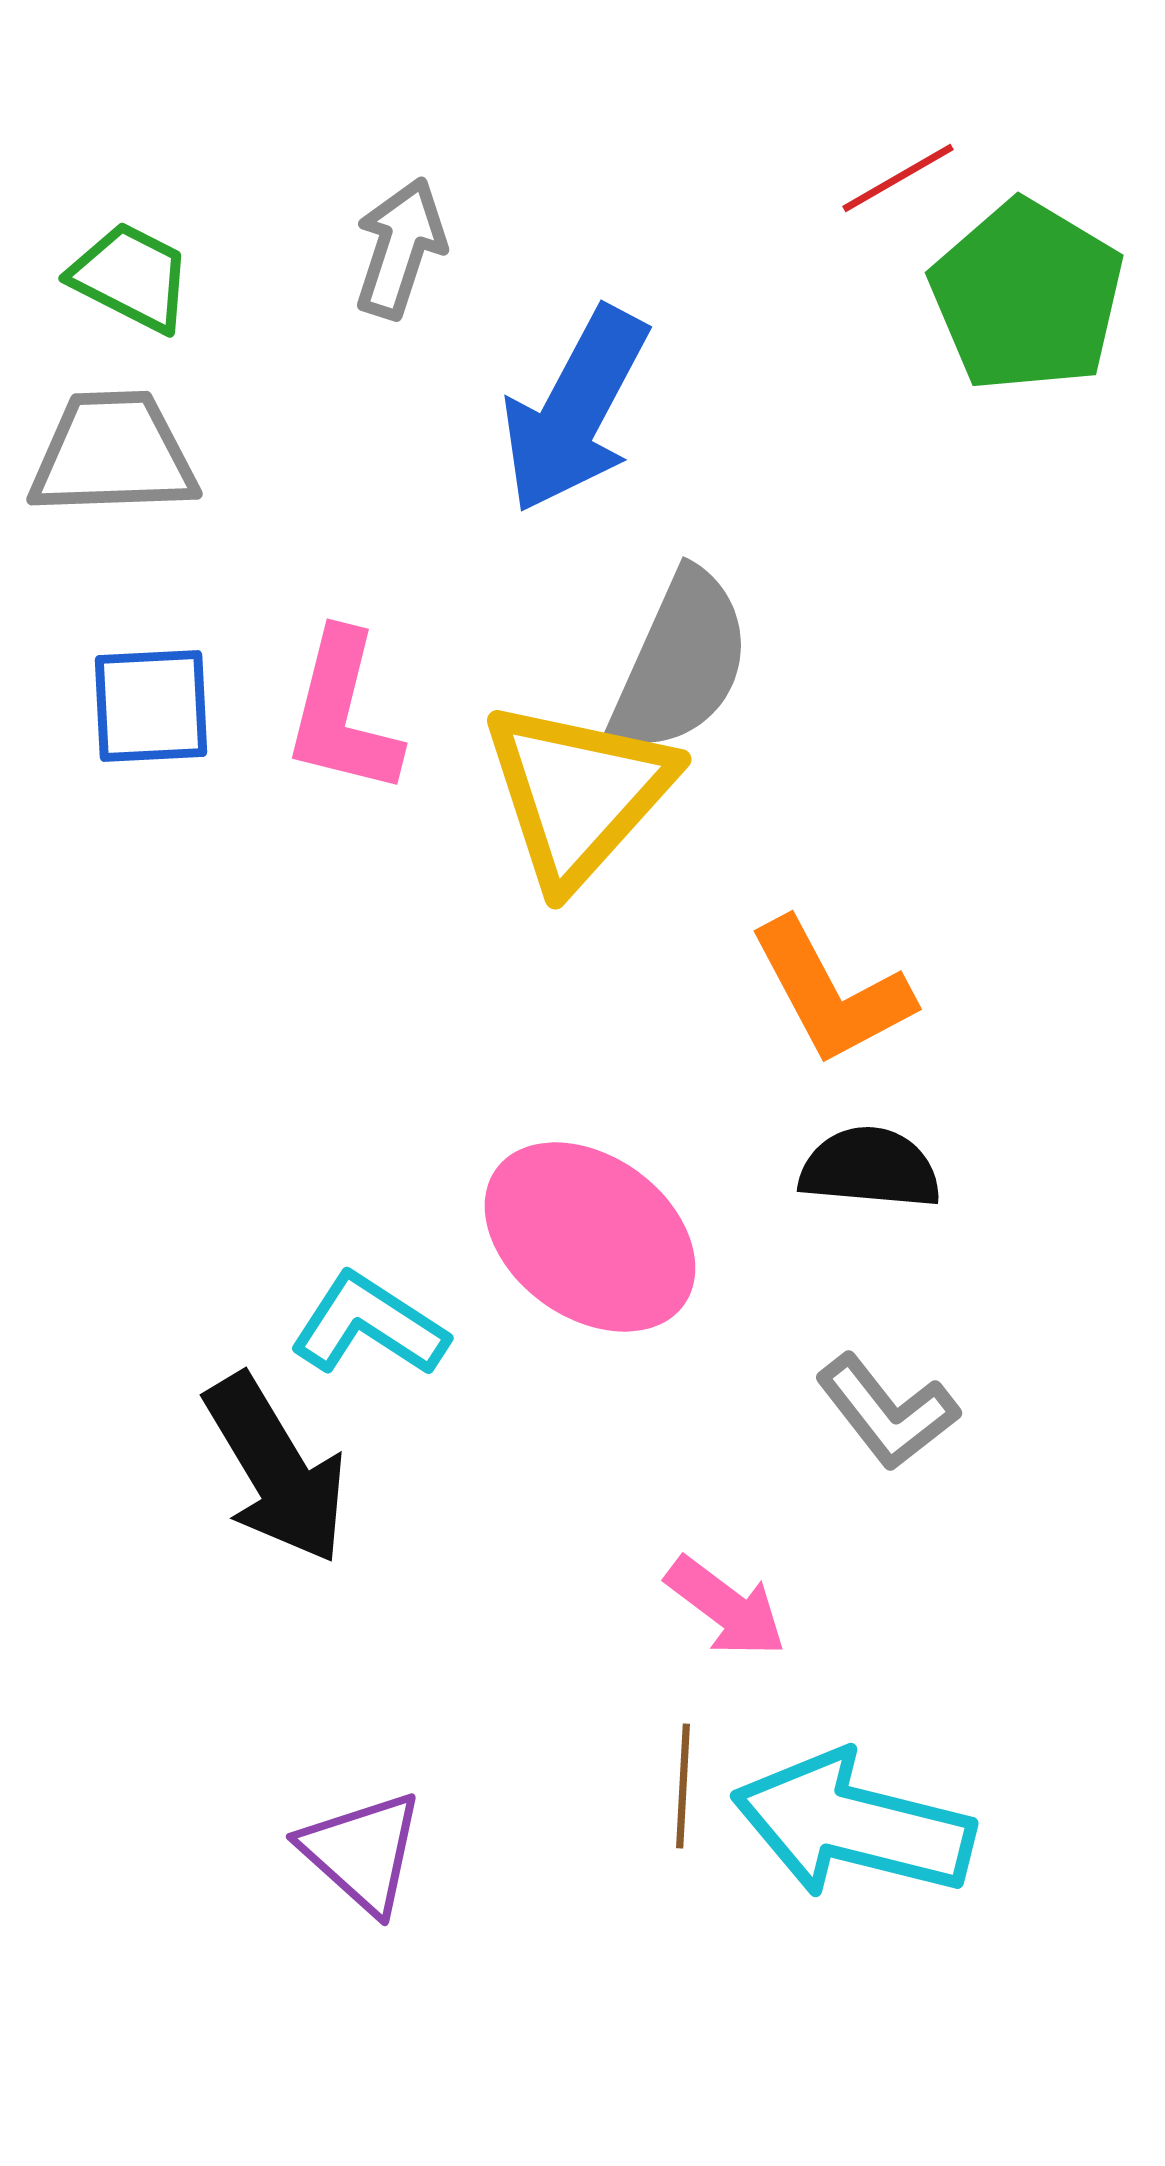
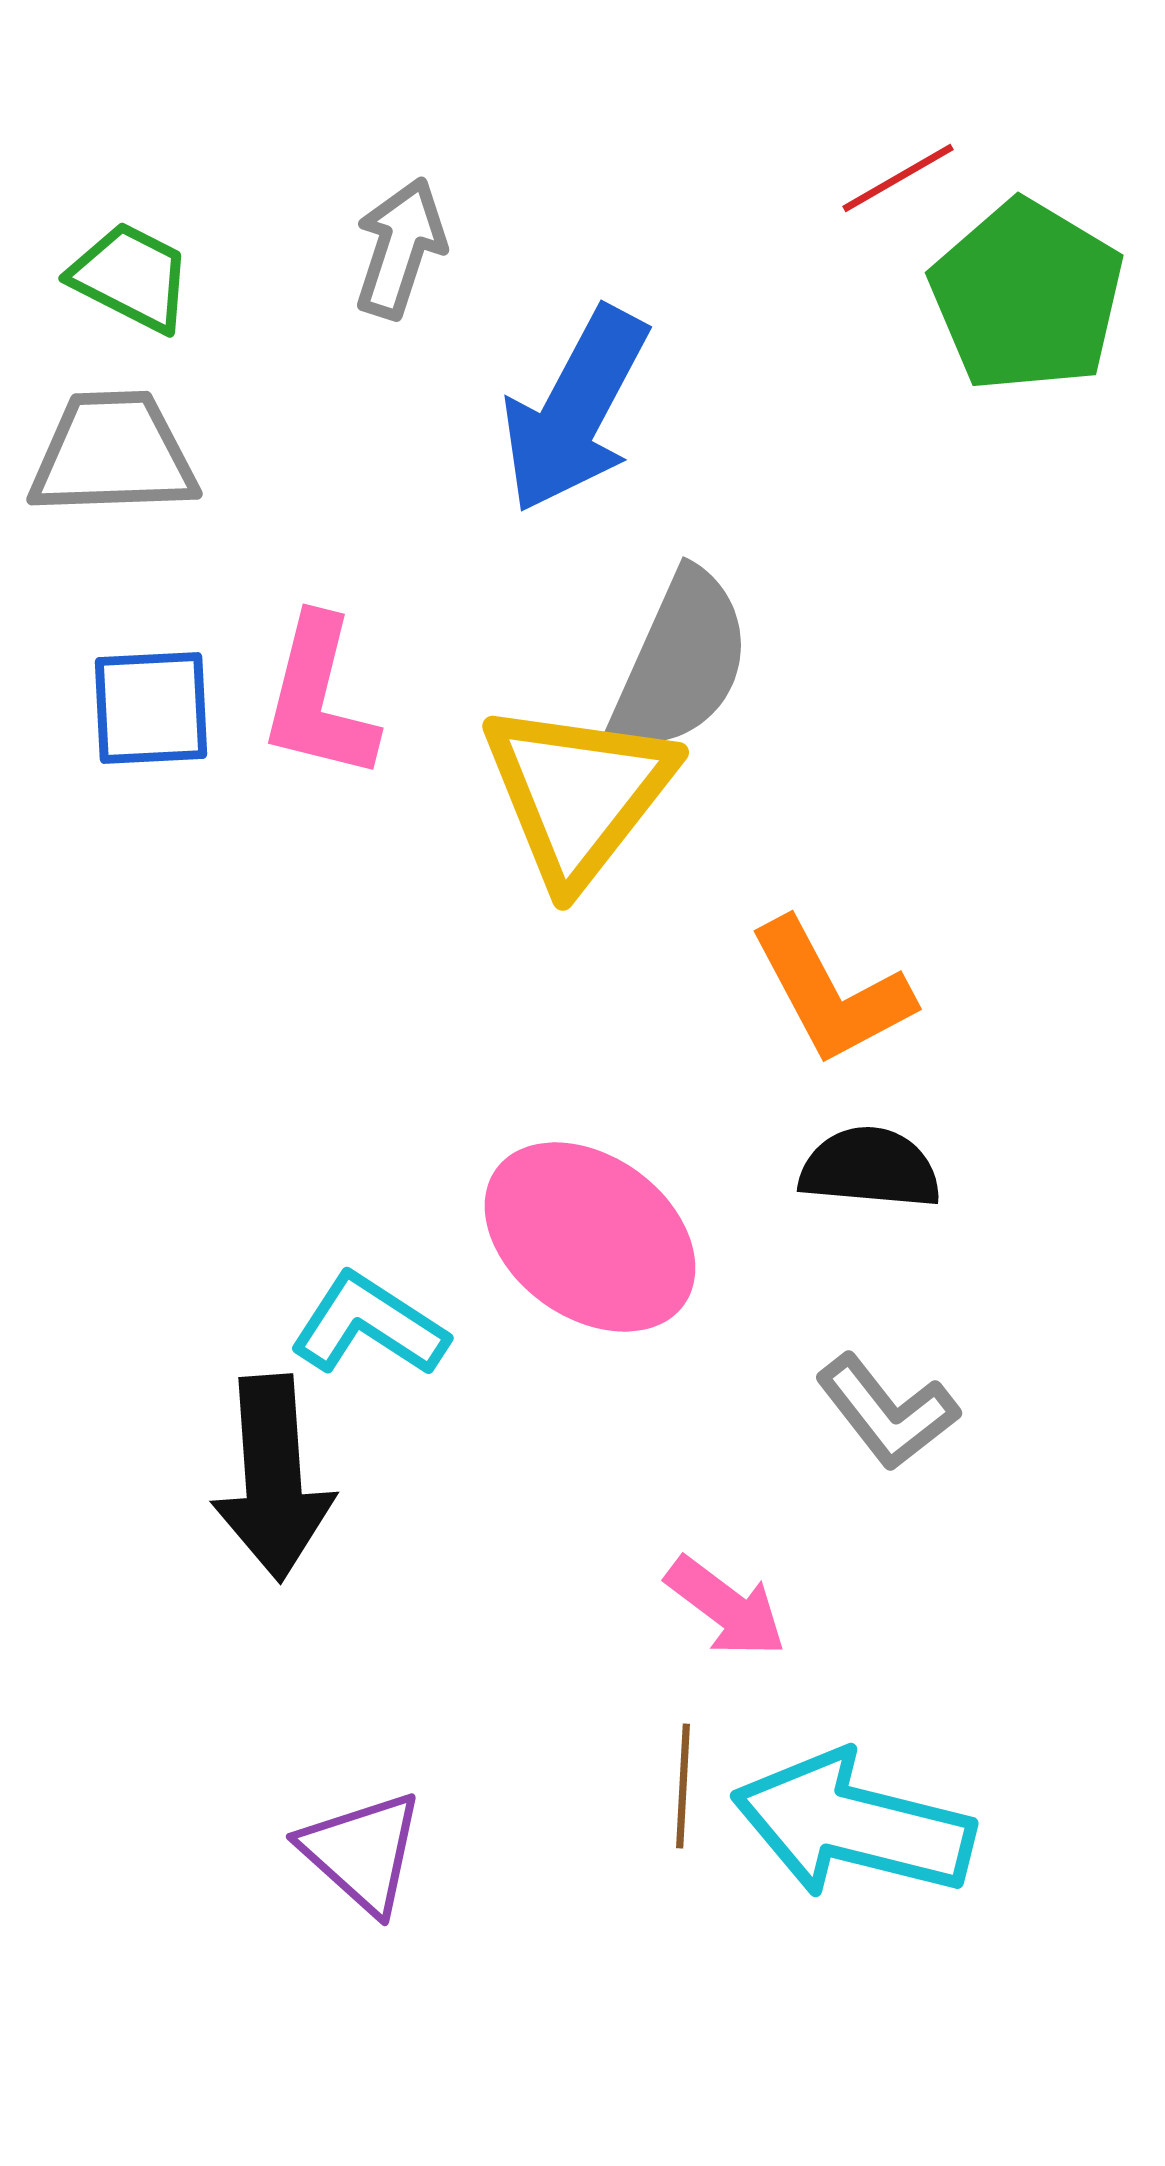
blue square: moved 2 px down
pink L-shape: moved 24 px left, 15 px up
yellow triangle: rotated 4 degrees counterclockwise
black arrow: moved 3 px left, 9 px down; rotated 27 degrees clockwise
